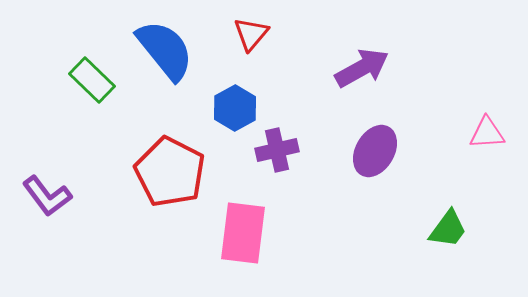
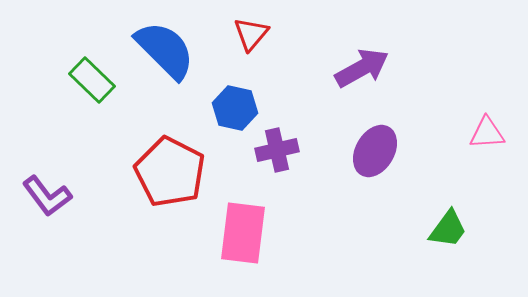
blue semicircle: rotated 6 degrees counterclockwise
blue hexagon: rotated 18 degrees counterclockwise
